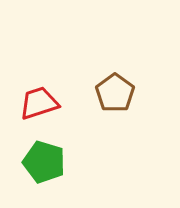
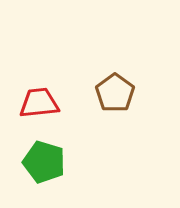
red trapezoid: rotated 12 degrees clockwise
